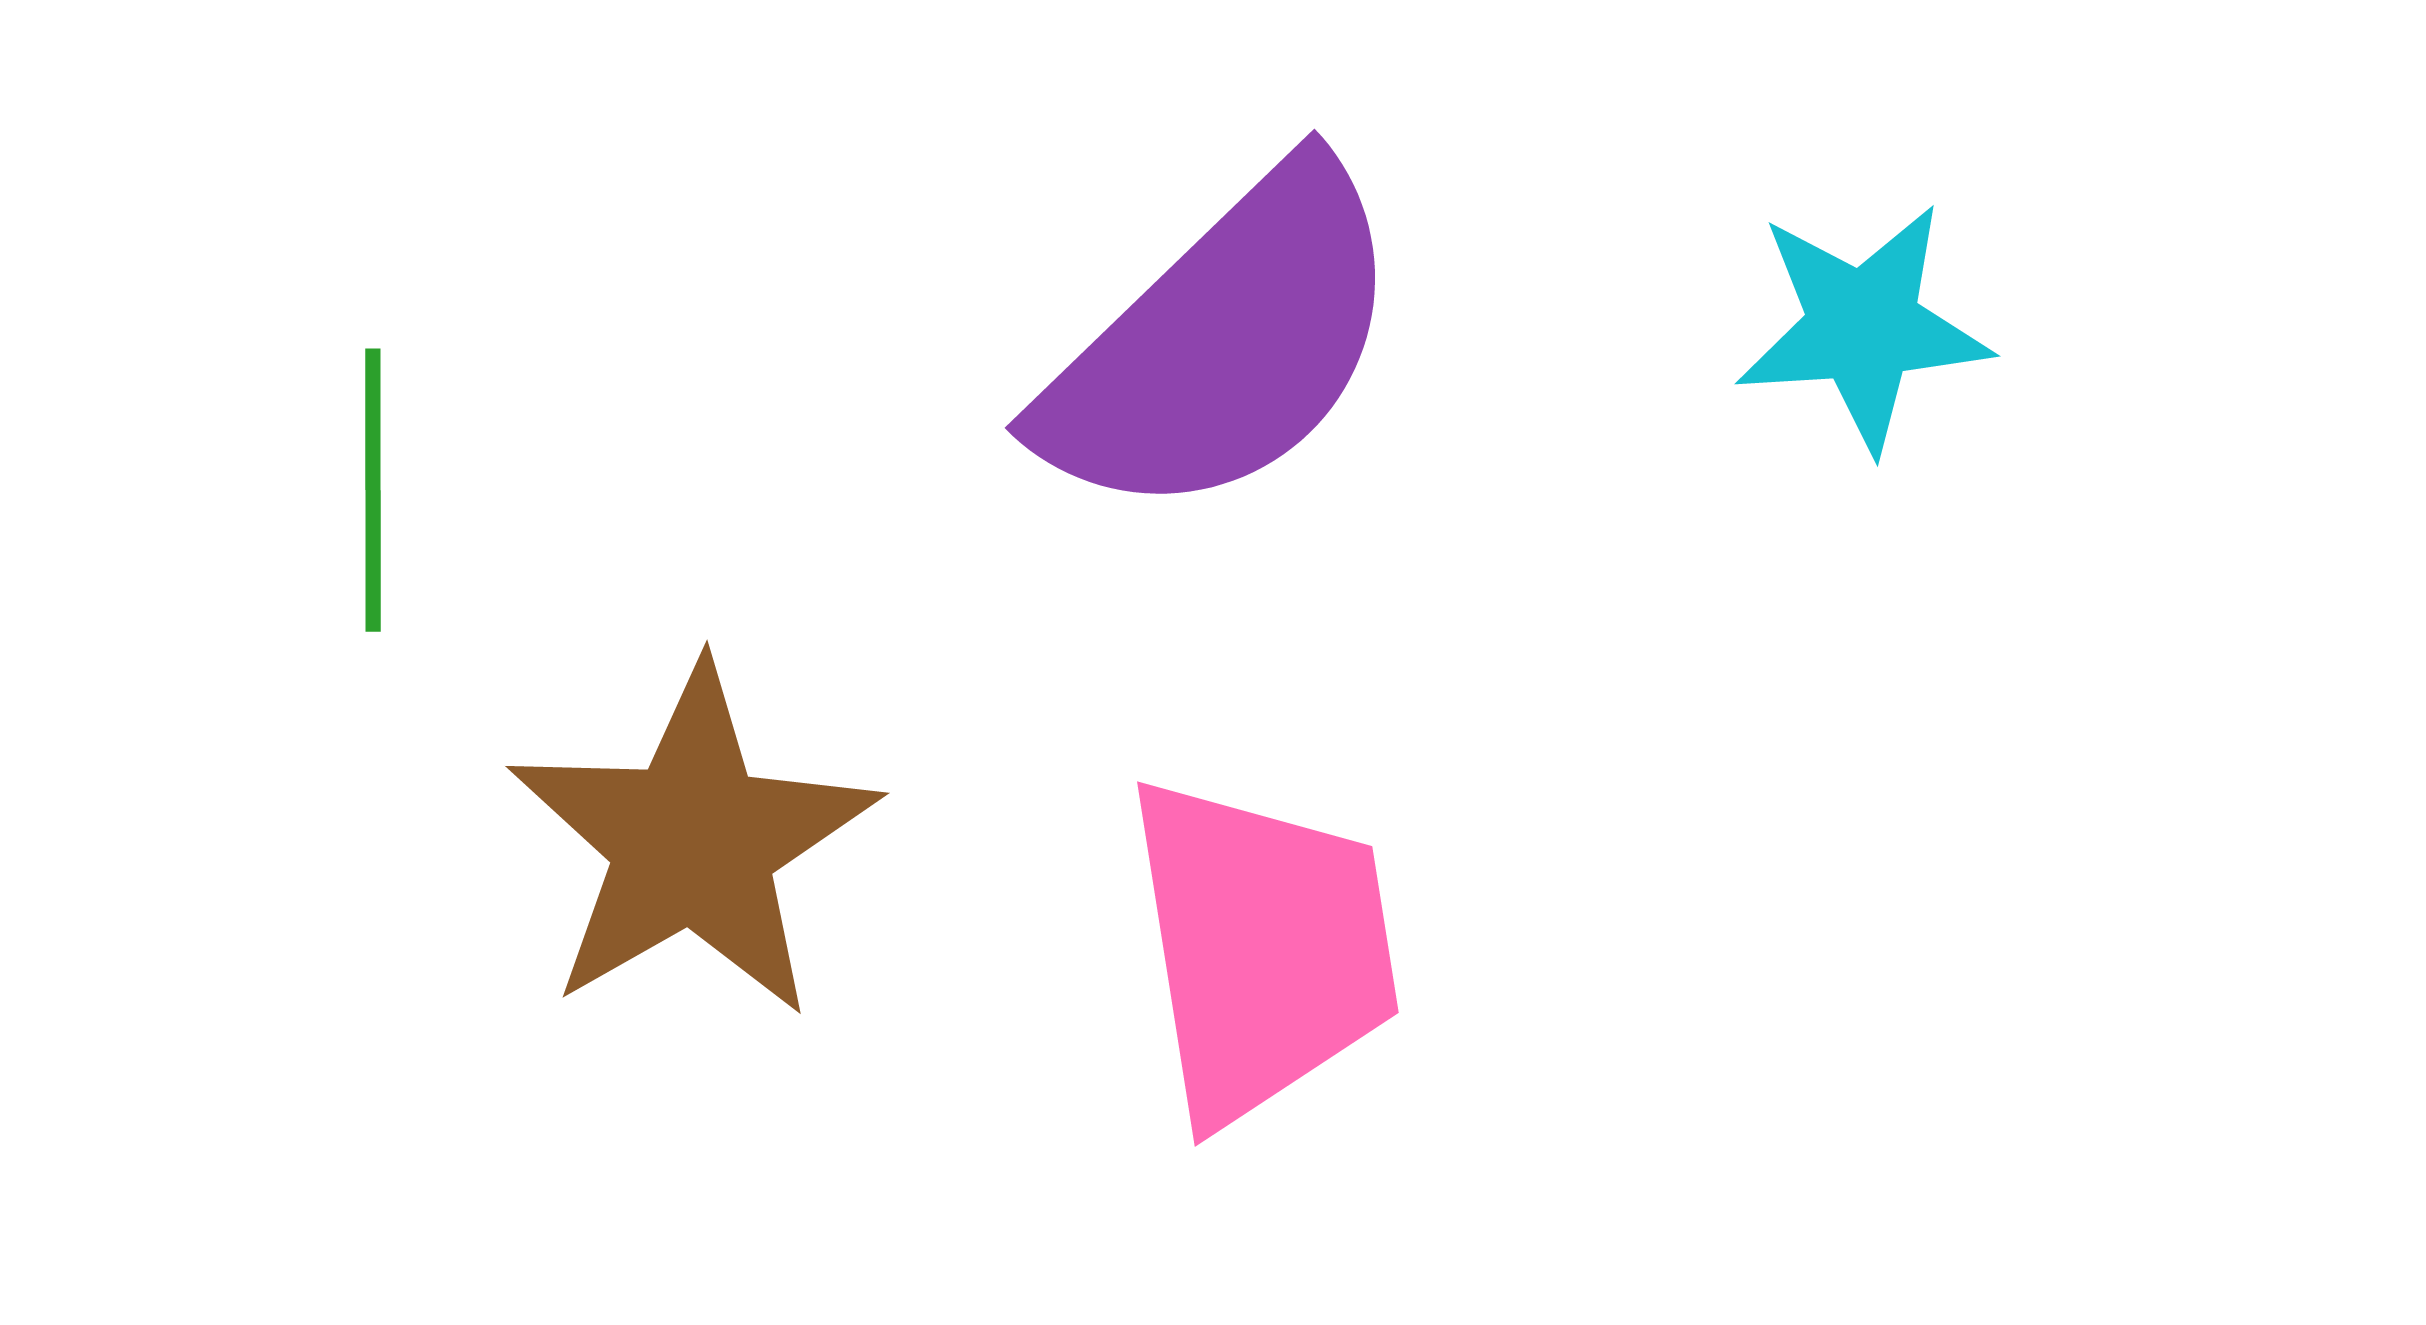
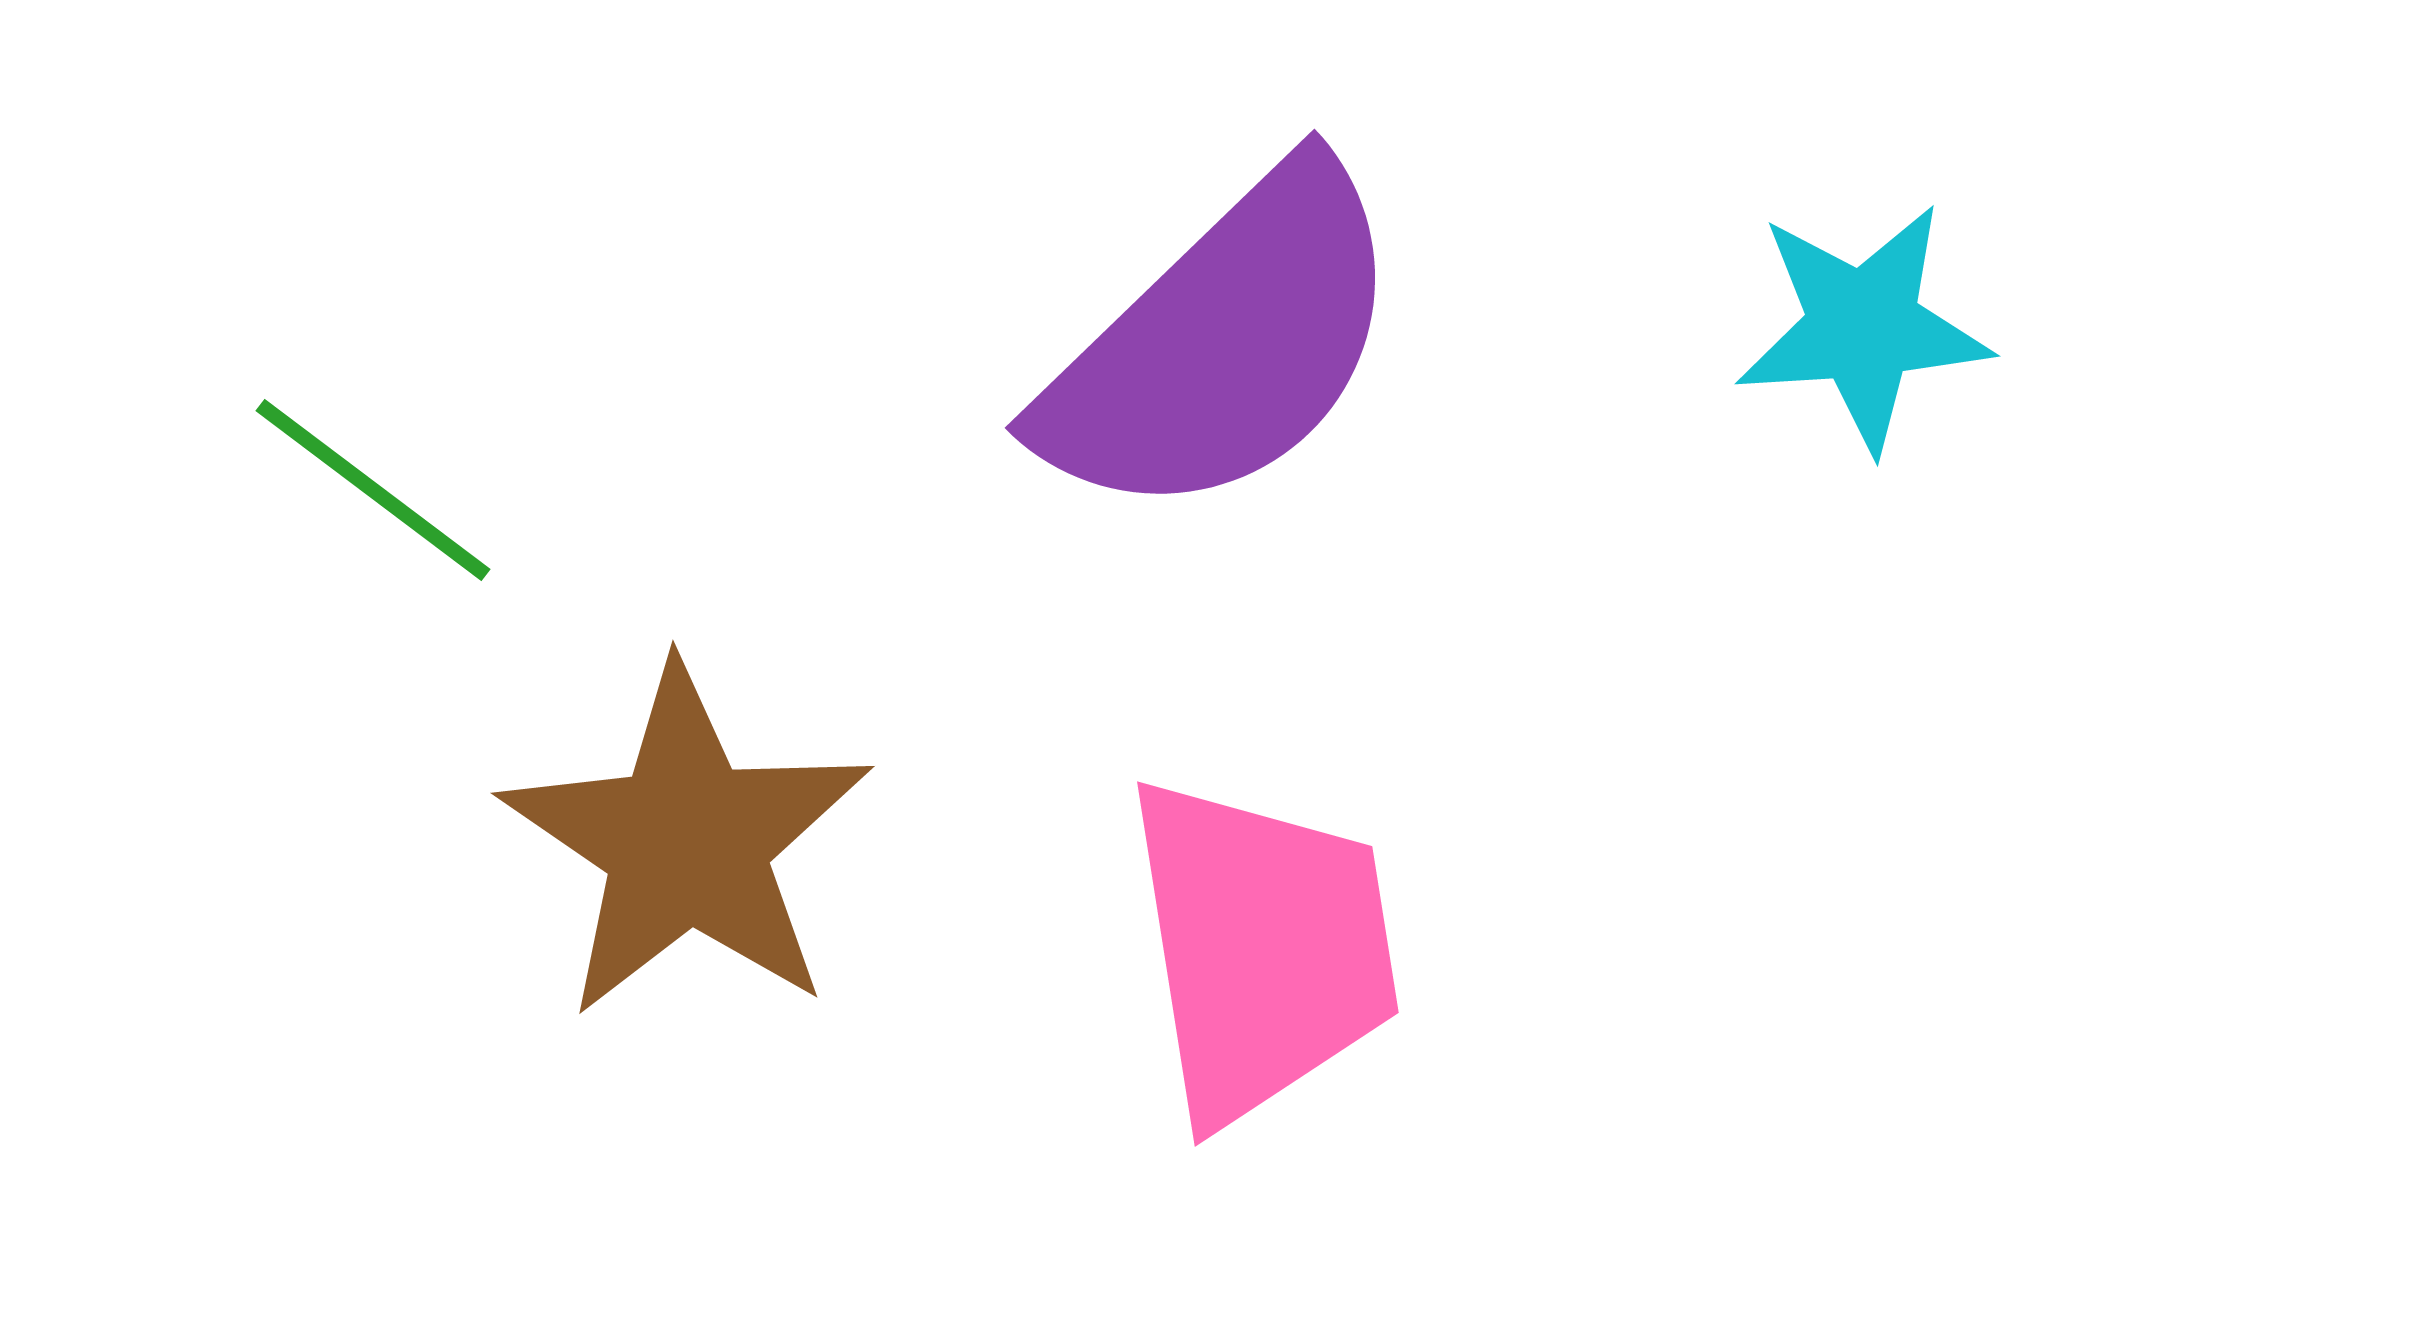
green line: rotated 53 degrees counterclockwise
brown star: moved 6 px left; rotated 8 degrees counterclockwise
